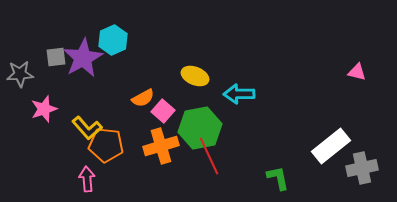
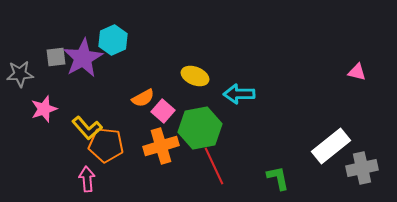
red line: moved 5 px right, 10 px down
